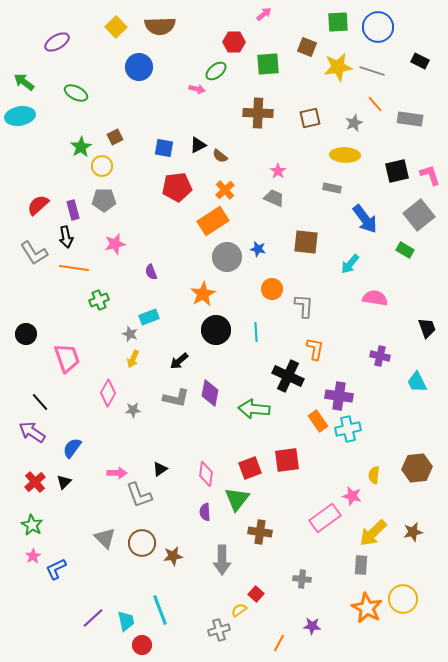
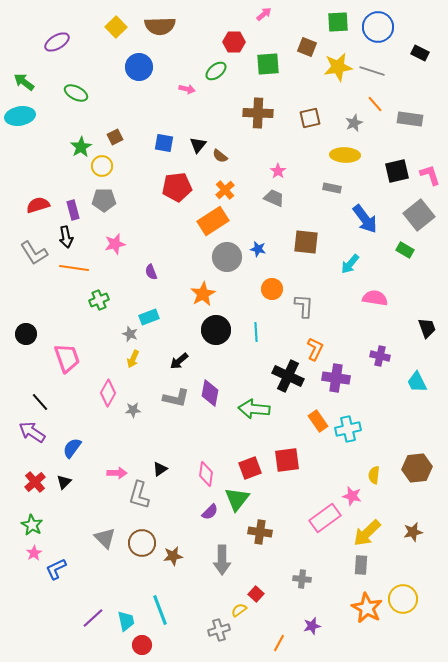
black rectangle at (420, 61): moved 8 px up
pink arrow at (197, 89): moved 10 px left
black triangle at (198, 145): rotated 24 degrees counterclockwise
blue square at (164, 148): moved 5 px up
red semicircle at (38, 205): rotated 25 degrees clockwise
orange L-shape at (315, 349): rotated 15 degrees clockwise
purple cross at (339, 396): moved 3 px left, 18 px up
gray L-shape at (139, 495): rotated 36 degrees clockwise
purple semicircle at (205, 512): moved 5 px right; rotated 132 degrees counterclockwise
yellow arrow at (373, 533): moved 6 px left
pink star at (33, 556): moved 1 px right, 3 px up
purple star at (312, 626): rotated 18 degrees counterclockwise
